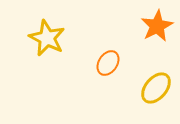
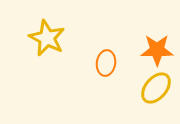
orange star: moved 24 px down; rotated 28 degrees clockwise
orange ellipse: moved 2 px left; rotated 25 degrees counterclockwise
